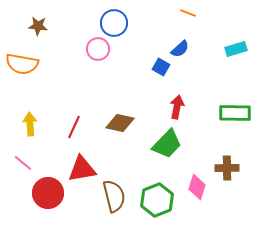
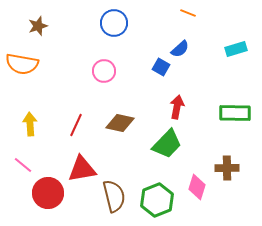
brown star: rotated 24 degrees counterclockwise
pink circle: moved 6 px right, 22 px down
red line: moved 2 px right, 2 px up
pink line: moved 2 px down
